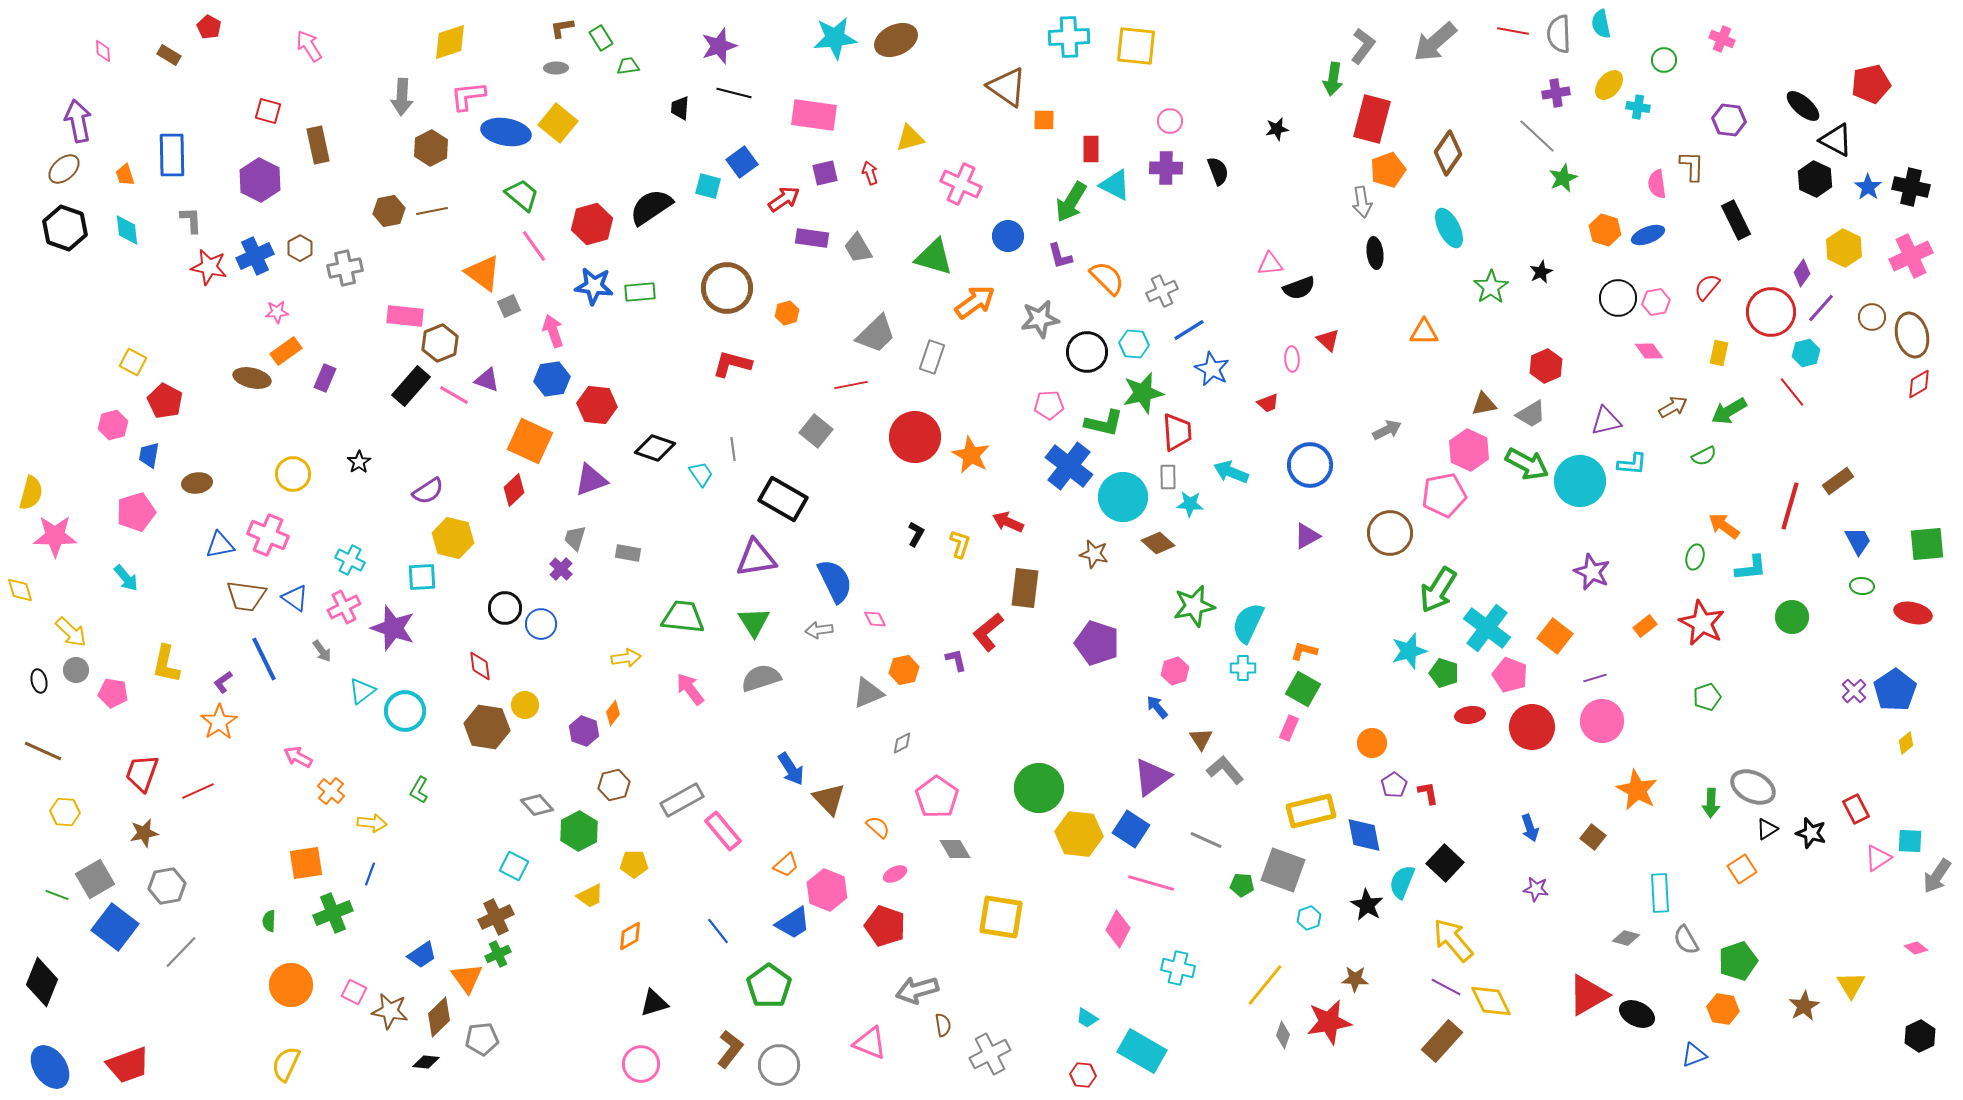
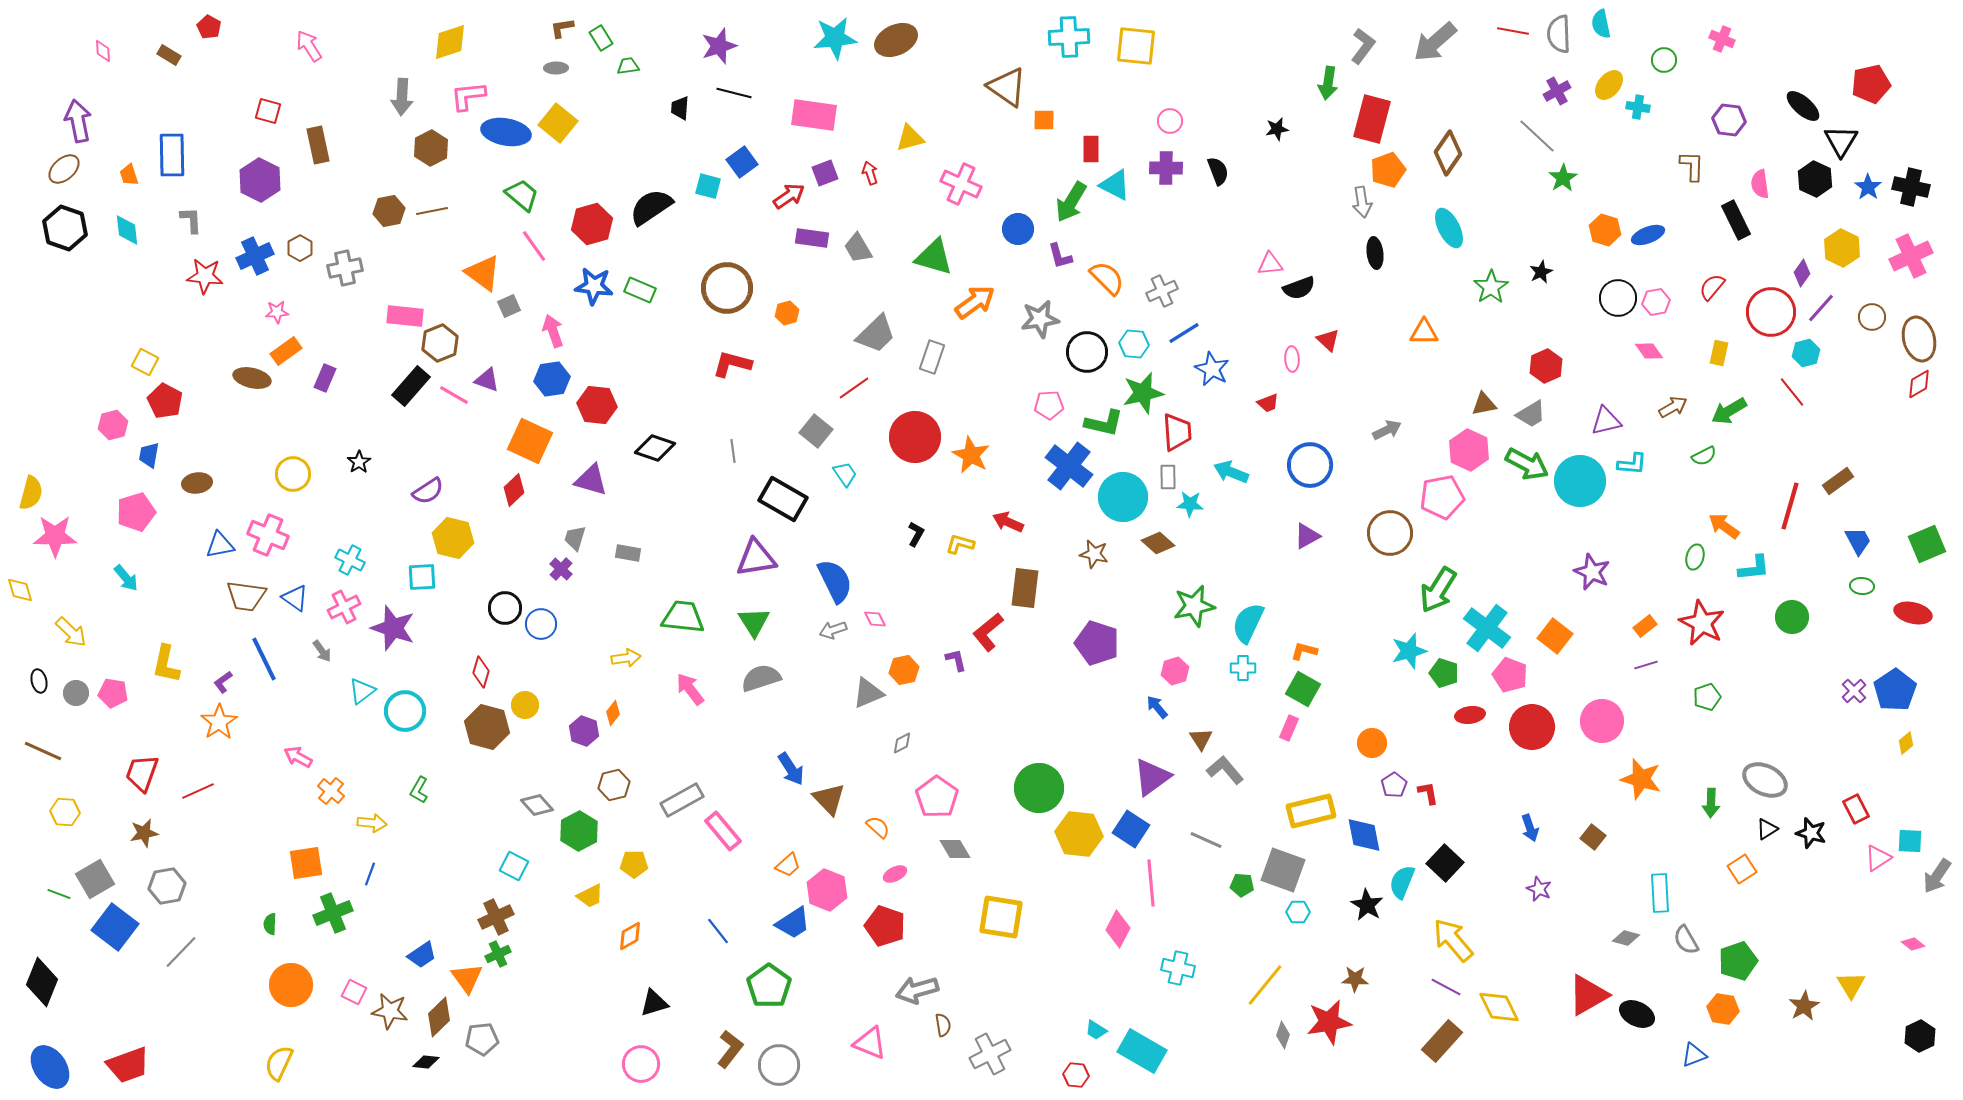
green arrow at (1333, 79): moved 5 px left, 4 px down
purple cross at (1556, 93): moved 1 px right, 2 px up; rotated 20 degrees counterclockwise
black triangle at (1836, 140): moved 5 px right, 1 px down; rotated 33 degrees clockwise
purple square at (825, 173): rotated 8 degrees counterclockwise
orange trapezoid at (125, 175): moved 4 px right
green star at (1563, 178): rotated 8 degrees counterclockwise
pink semicircle at (1657, 184): moved 103 px right
red arrow at (784, 199): moved 5 px right, 3 px up
blue circle at (1008, 236): moved 10 px right, 7 px up
yellow hexagon at (1844, 248): moved 2 px left
red star at (209, 267): moved 4 px left, 9 px down; rotated 6 degrees counterclockwise
red semicircle at (1707, 287): moved 5 px right
green rectangle at (640, 292): moved 2 px up; rotated 28 degrees clockwise
blue line at (1189, 330): moved 5 px left, 3 px down
brown ellipse at (1912, 335): moved 7 px right, 4 px down
yellow square at (133, 362): moved 12 px right
red line at (851, 385): moved 3 px right, 3 px down; rotated 24 degrees counterclockwise
gray line at (733, 449): moved 2 px down
cyan trapezoid at (701, 474): moved 144 px right
purple triangle at (591, 480): rotated 36 degrees clockwise
pink pentagon at (1444, 495): moved 2 px left, 2 px down
yellow L-shape at (960, 544): rotated 92 degrees counterclockwise
green square at (1927, 544): rotated 18 degrees counterclockwise
cyan L-shape at (1751, 568): moved 3 px right
gray arrow at (819, 630): moved 14 px right; rotated 12 degrees counterclockwise
red diamond at (480, 666): moved 1 px right, 6 px down; rotated 24 degrees clockwise
gray circle at (76, 670): moved 23 px down
purple line at (1595, 678): moved 51 px right, 13 px up
brown hexagon at (487, 727): rotated 6 degrees clockwise
gray ellipse at (1753, 787): moved 12 px right, 7 px up
orange star at (1637, 790): moved 4 px right, 11 px up; rotated 12 degrees counterclockwise
orange trapezoid at (786, 865): moved 2 px right
pink line at (1151, 883): rotated 69 degrees clockwise
purple star at (1536, 889): moved 3 px right; rotated 15 degrees clockwise
green line at (57, 895): moved 2 px right, 1 px up
cyan hexagon at (1309, 918): moved 11 px left, 6 px up; rotated 20 degrees clockwise
green semicircle at (269, 921): moved 1 px right, 3 px down
pink diamond at (1916, 948): moved 3 px left, 4 px up
yellow diamond at (1491, 1001): moved 8 px right, 6 px down
cyan trapezoid at (1087, 1018): moved 9 px right, 12 px down
yellow semicircle at (286, 1064): moved 7 px left, 1 px up
red hexagon at (1083, 1075): moved 7 px left
